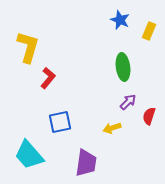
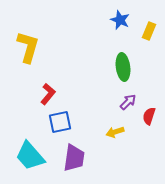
red L-shape: moved 16 px down
yellow arrow: moved 3 px right, 4 px down
cyan trapezoid: moved 1 px right, 1 px down
purple trapezoid: moved 12 px left, 5 px up
